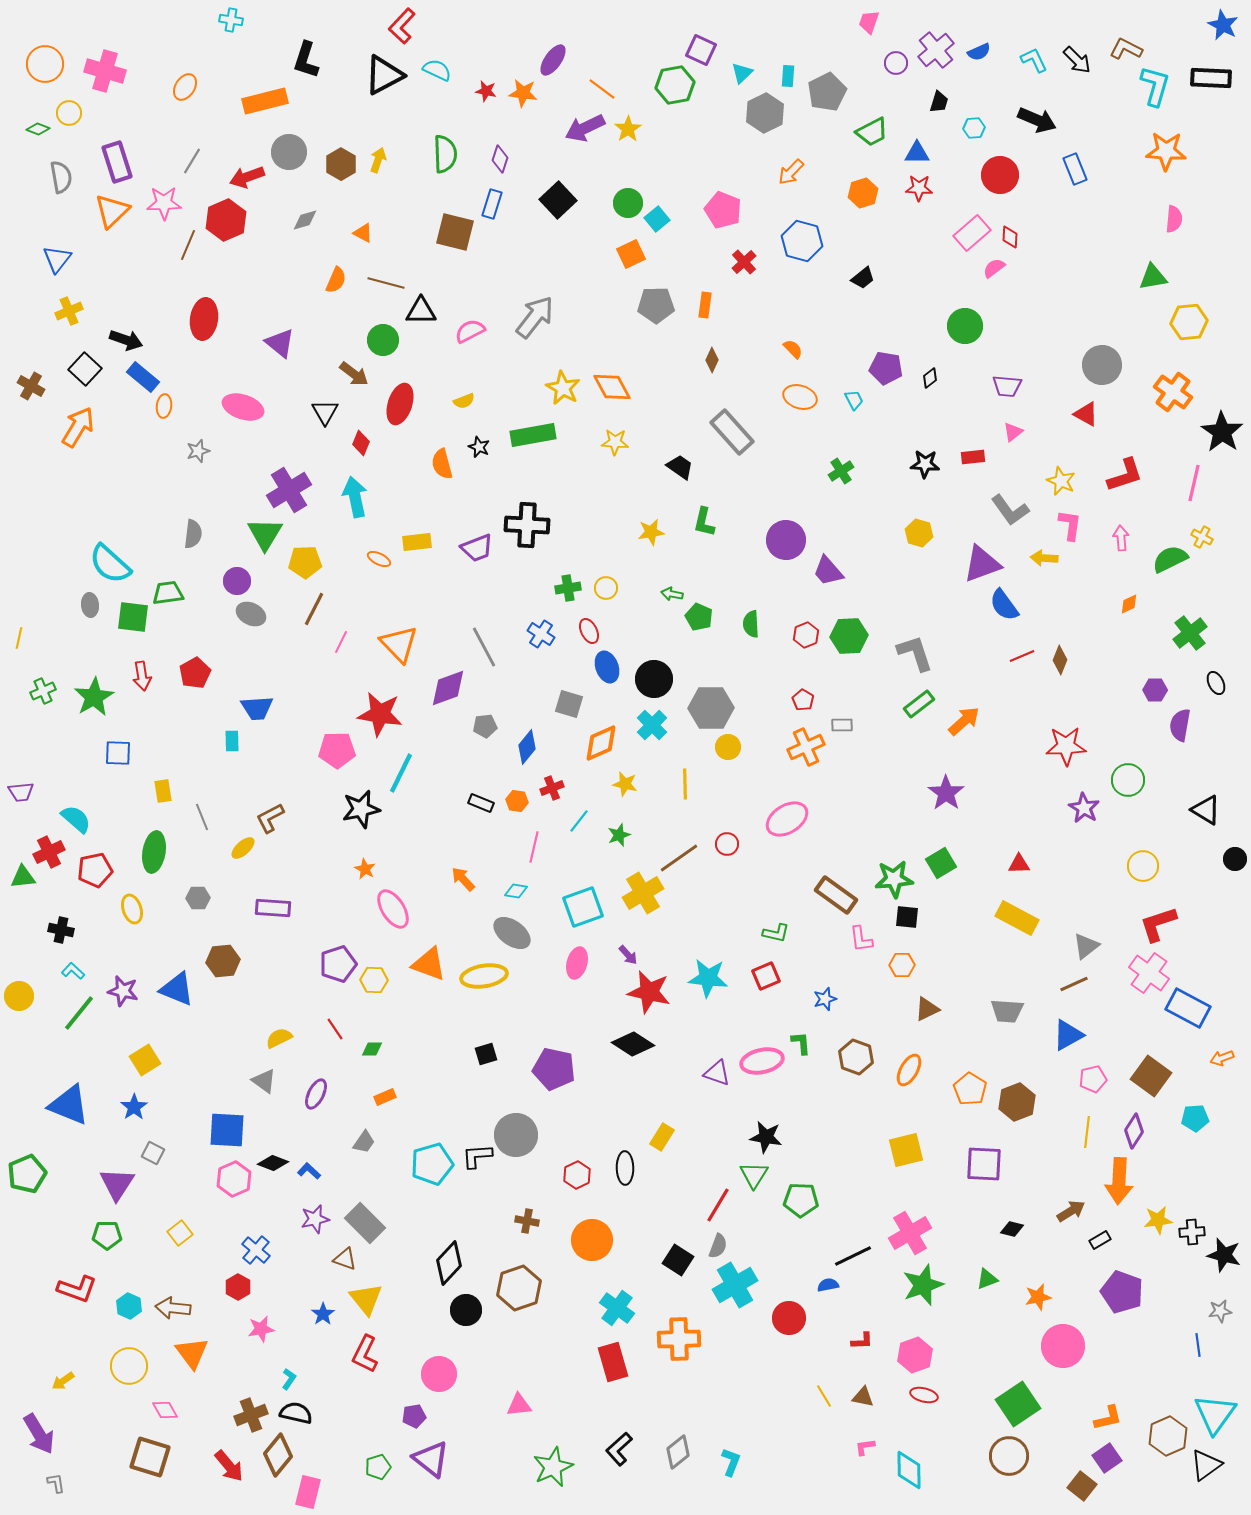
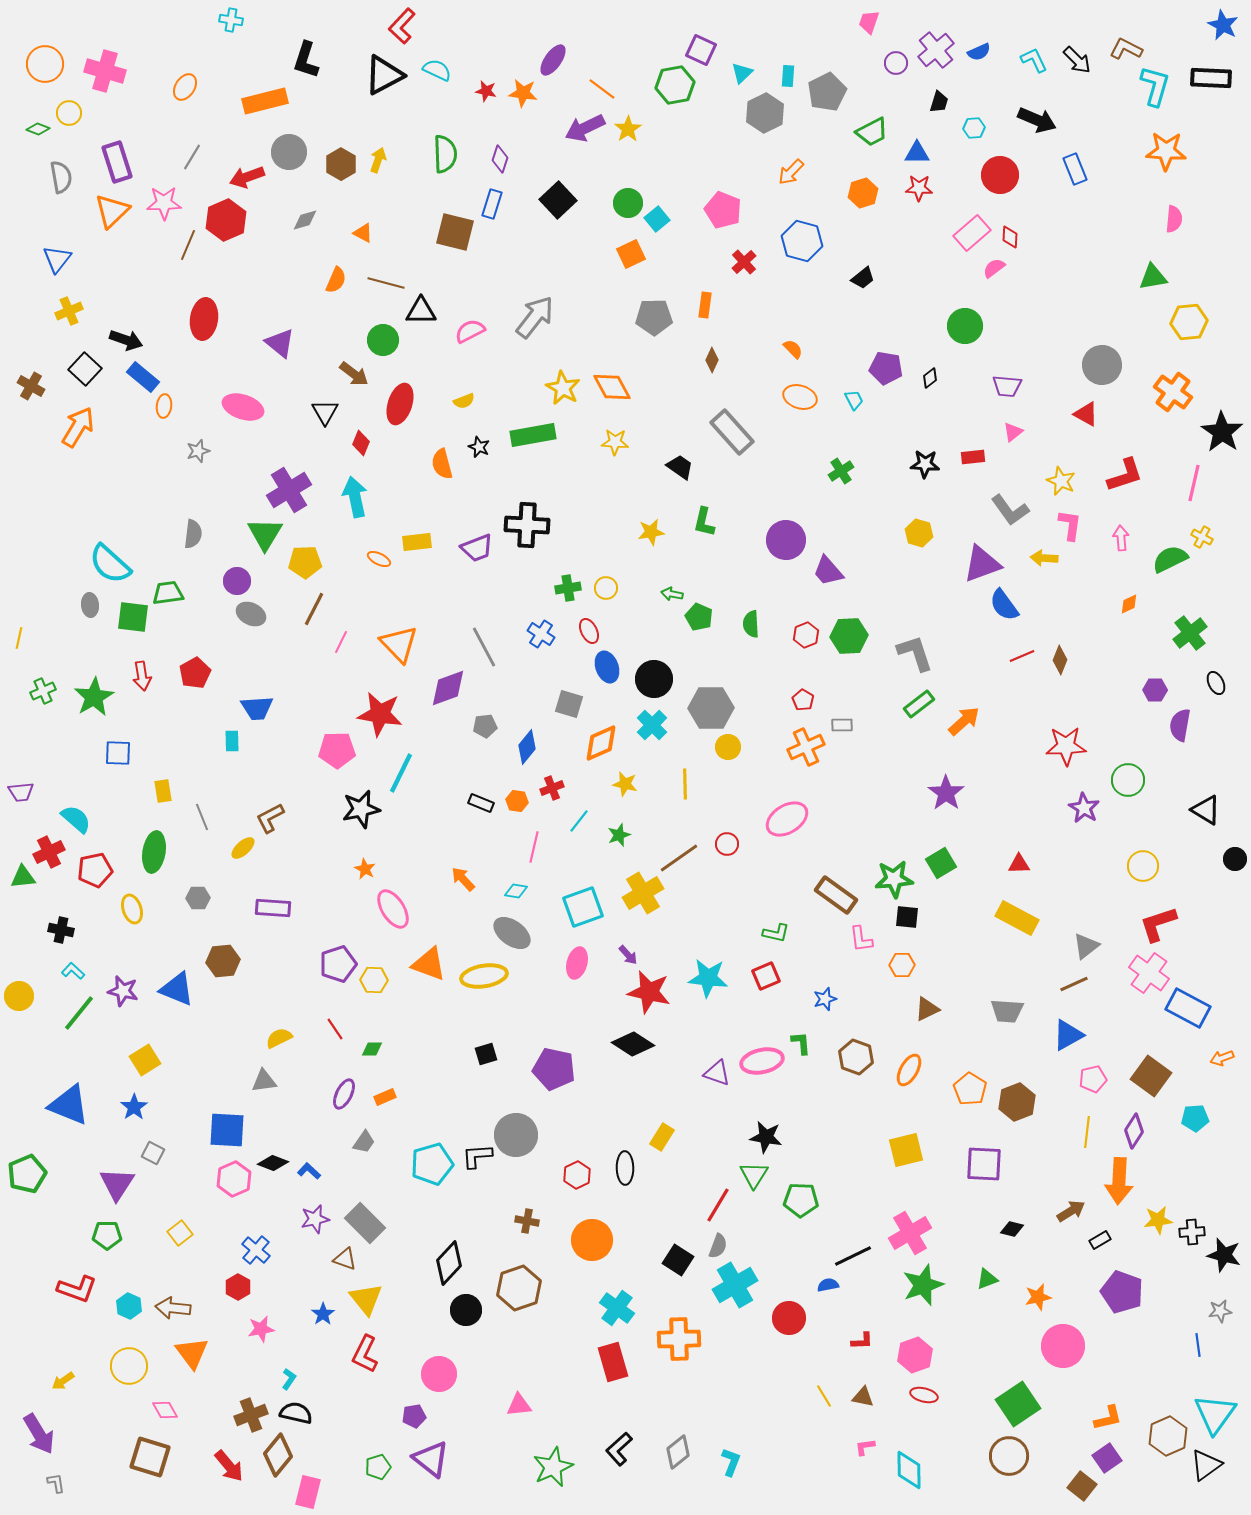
gray line at (192, 161): moved 4 px up
gray pentagon at (656, 305): moved 2 px left, 12 px down
gray triangle at (264, 1081): rotated 44 degrees counterclockwise
purple ellipse at (316, 1094): moved 28 px right
